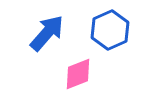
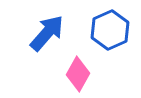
pink diamond: rotated 40 degrees counterclockwise
